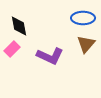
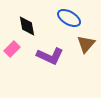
blue ellipse: moved 14 px left; rotated 30 degrees clockwise
black diamond: moved 8 px right
